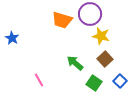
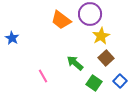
orange trapezoid: moved 1 px left; rotated 20 degrees clockwise
yellow star: rotated 30 degrees clockwise
brown square: moved 1 px right, 1 px up
pink line: moved 4 px right, 4 px up
